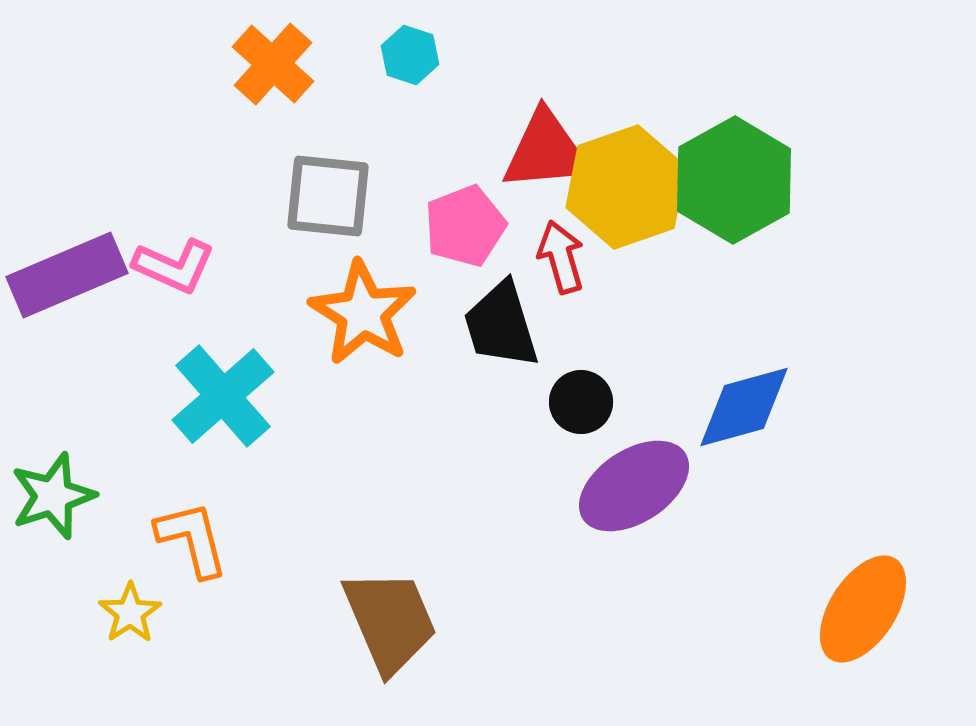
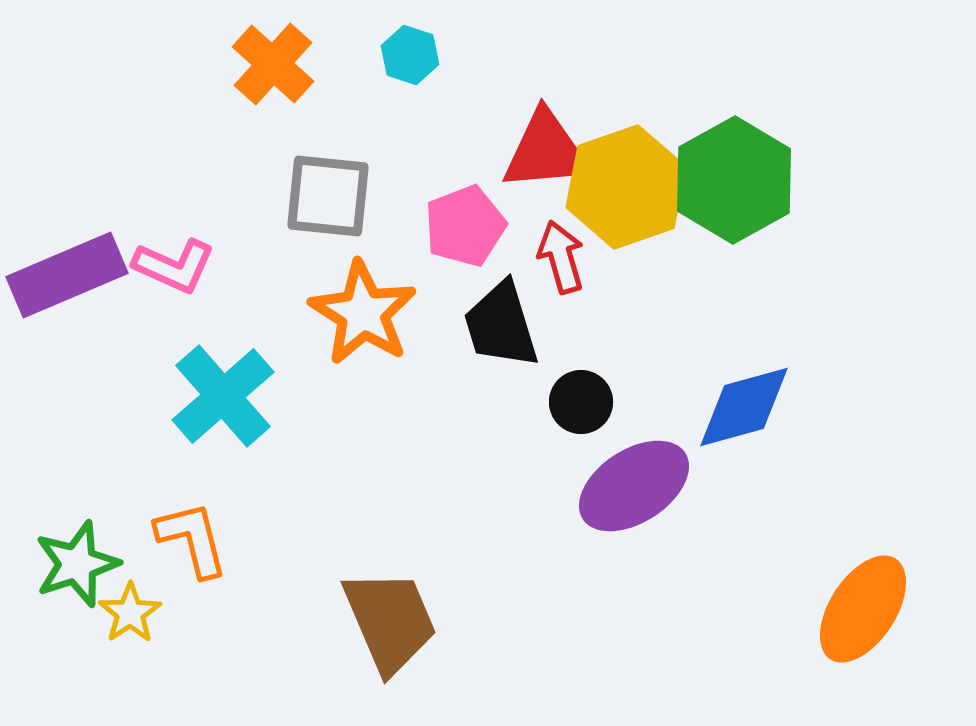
green star: moved 24 px right, 68 px down
